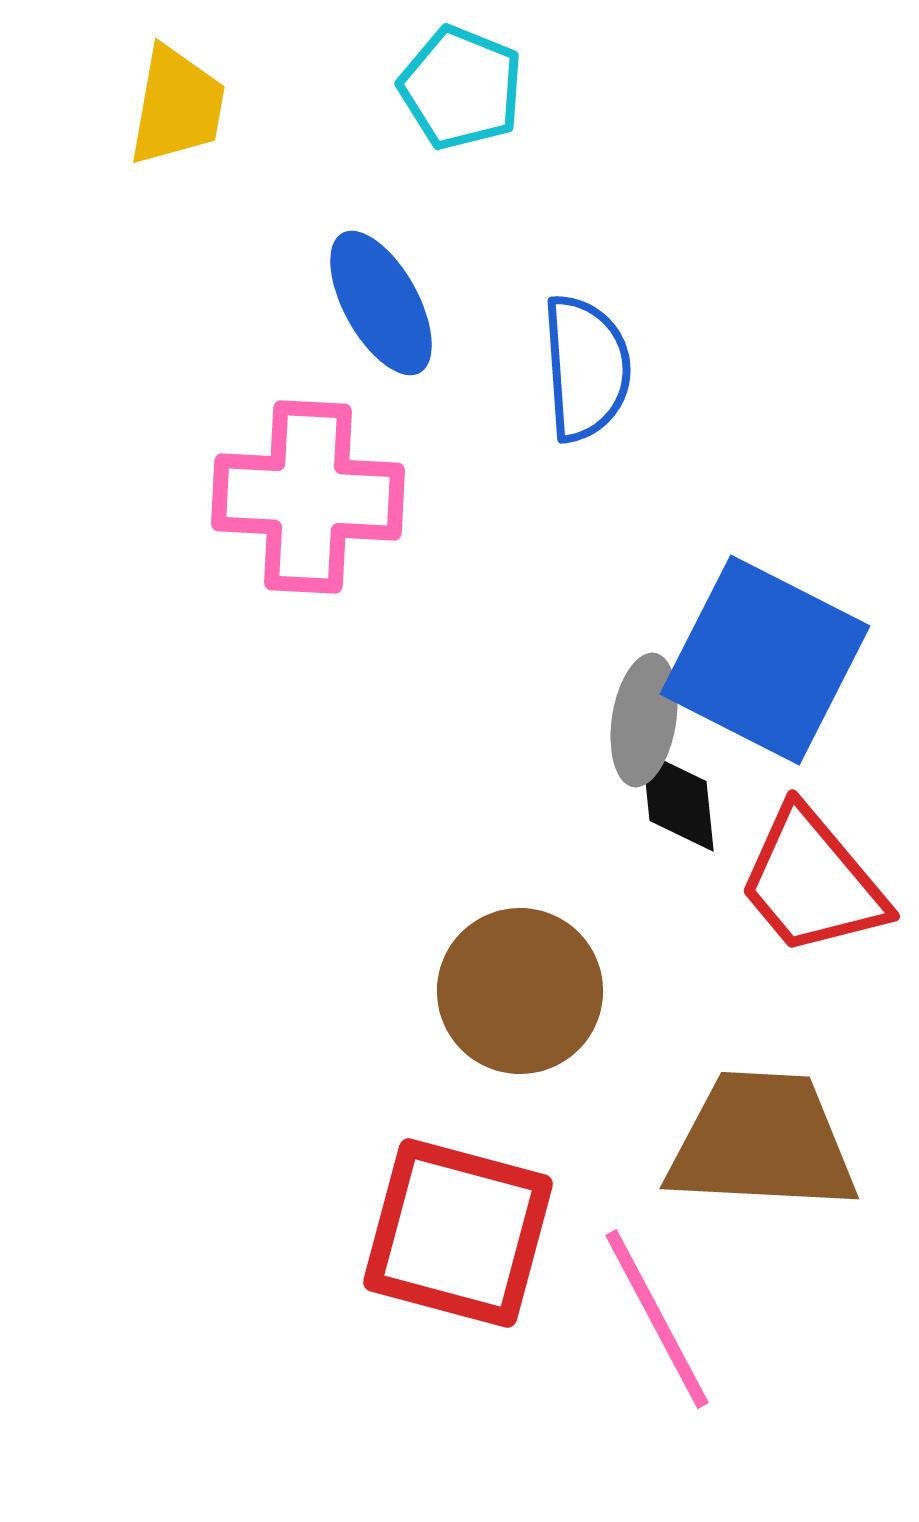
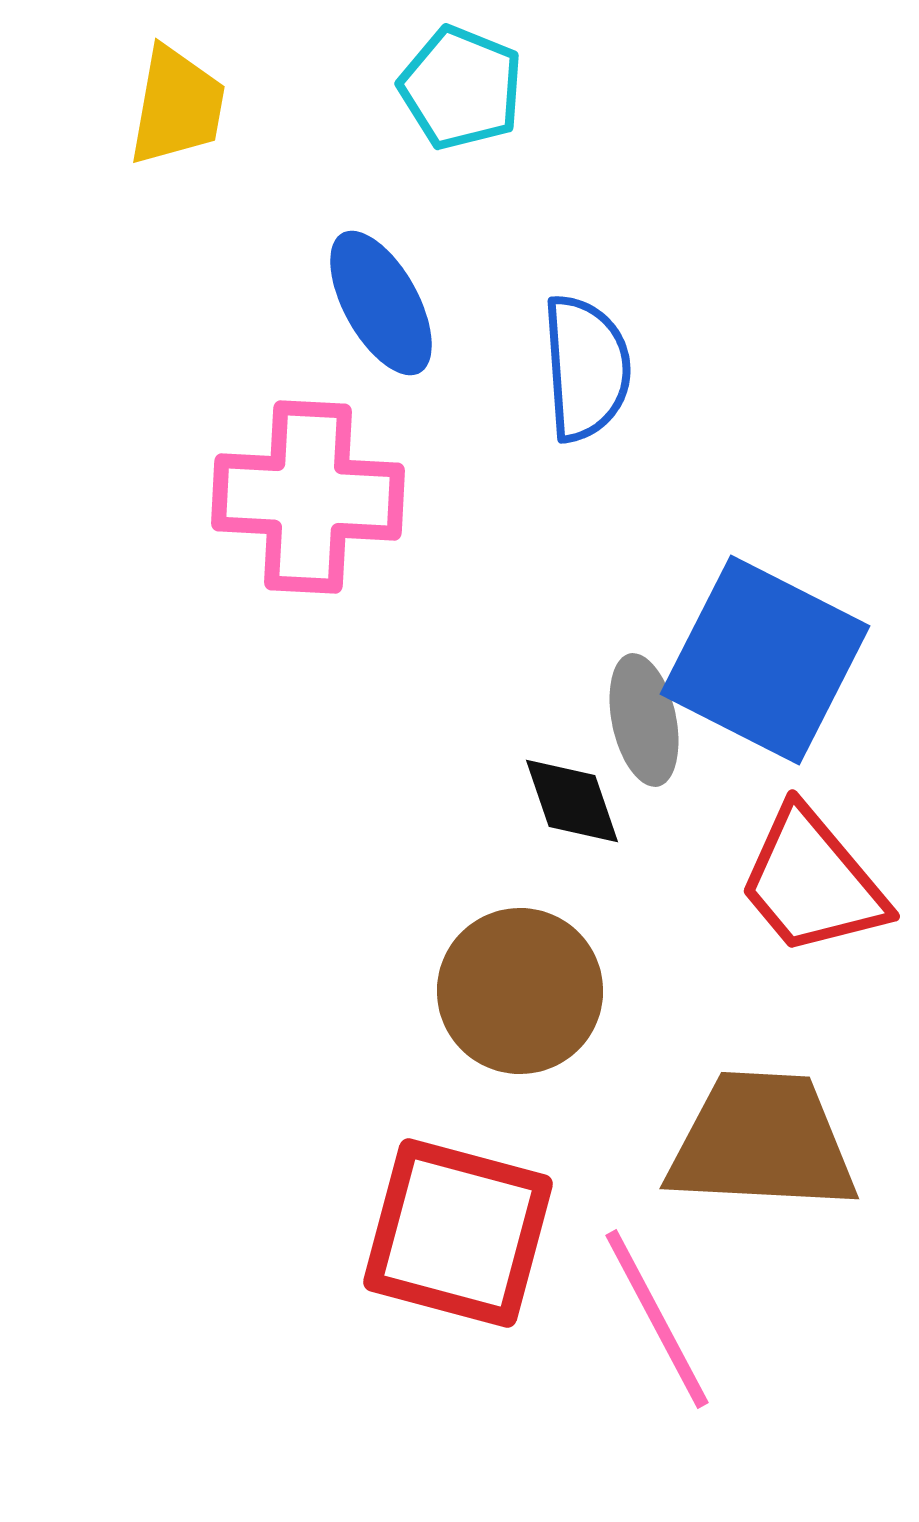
gray ellipse: rotated 21 degrees counterclockwise
black diamond: moved 106 px left; rotated 13 degrees counterclockwise
